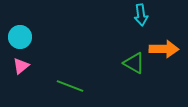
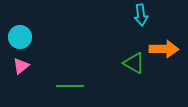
green line: rotated 20 degrees counterclockwise
